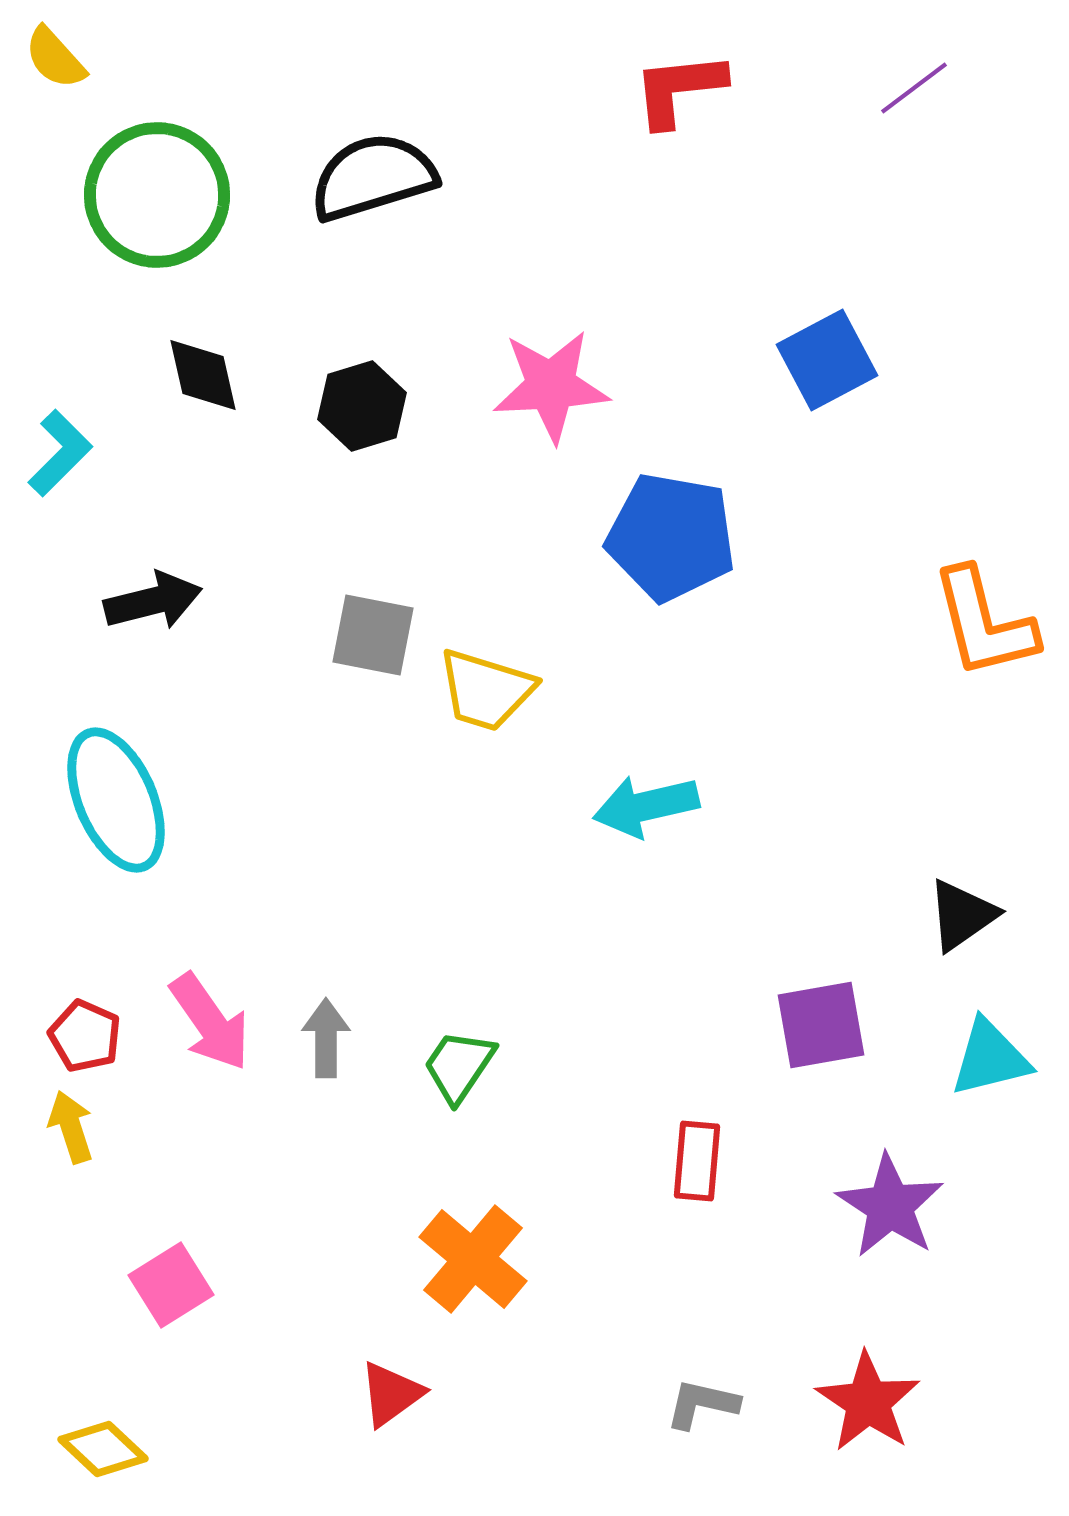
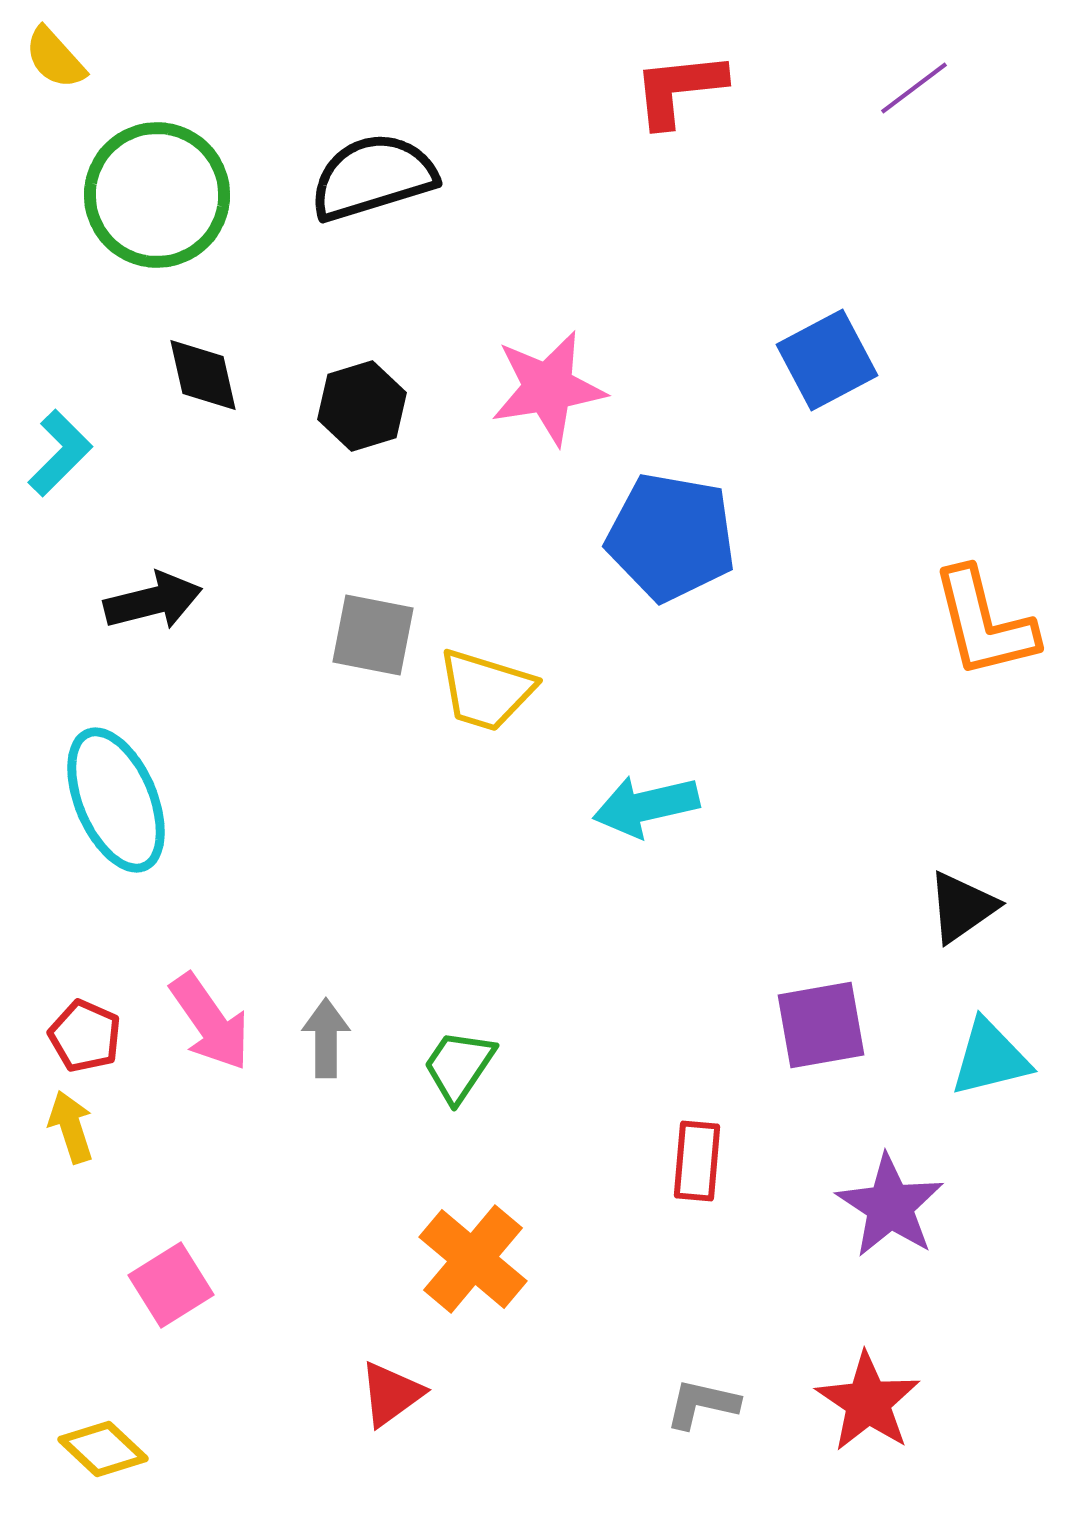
pink star: moved 3 px left, 2 px down; rotated 6 degrees counterclockwise
black triangle: moved 8 px up
